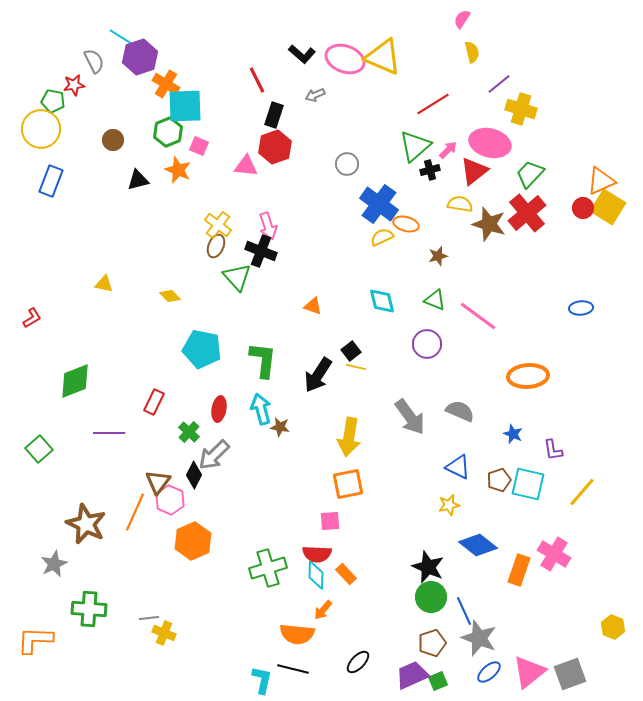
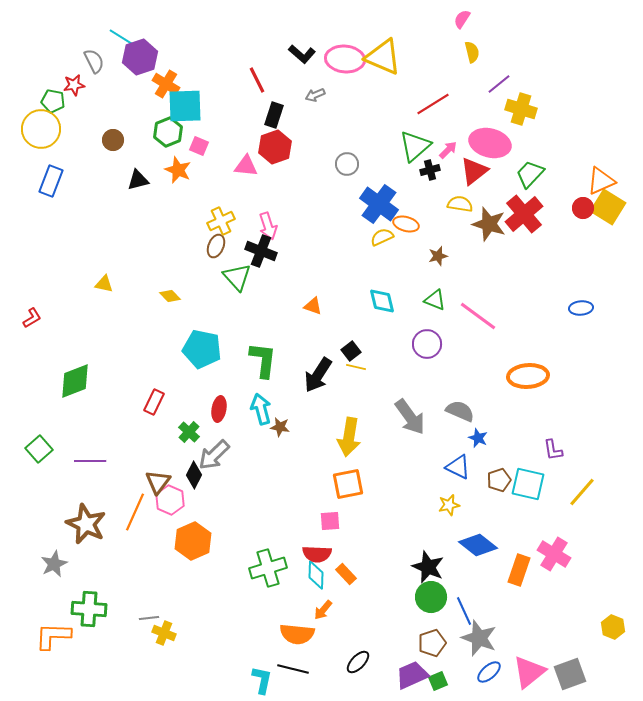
pink ellipse at (345, 59): rotated 15 degrees counterclockwise
red cross at (527, 213): moved 3 px left, 1 px down
yellow cross at (218, 225): moved 3 px right, 4 px up; rotated 28 degrees clockwise
purple line at (109, 433): moved 19 px left, 28 px down
blue star at (513, 434): moved 35 px left, 4 px down
orange L-shape at (35, 640): moved 18 px right, 4 px up
